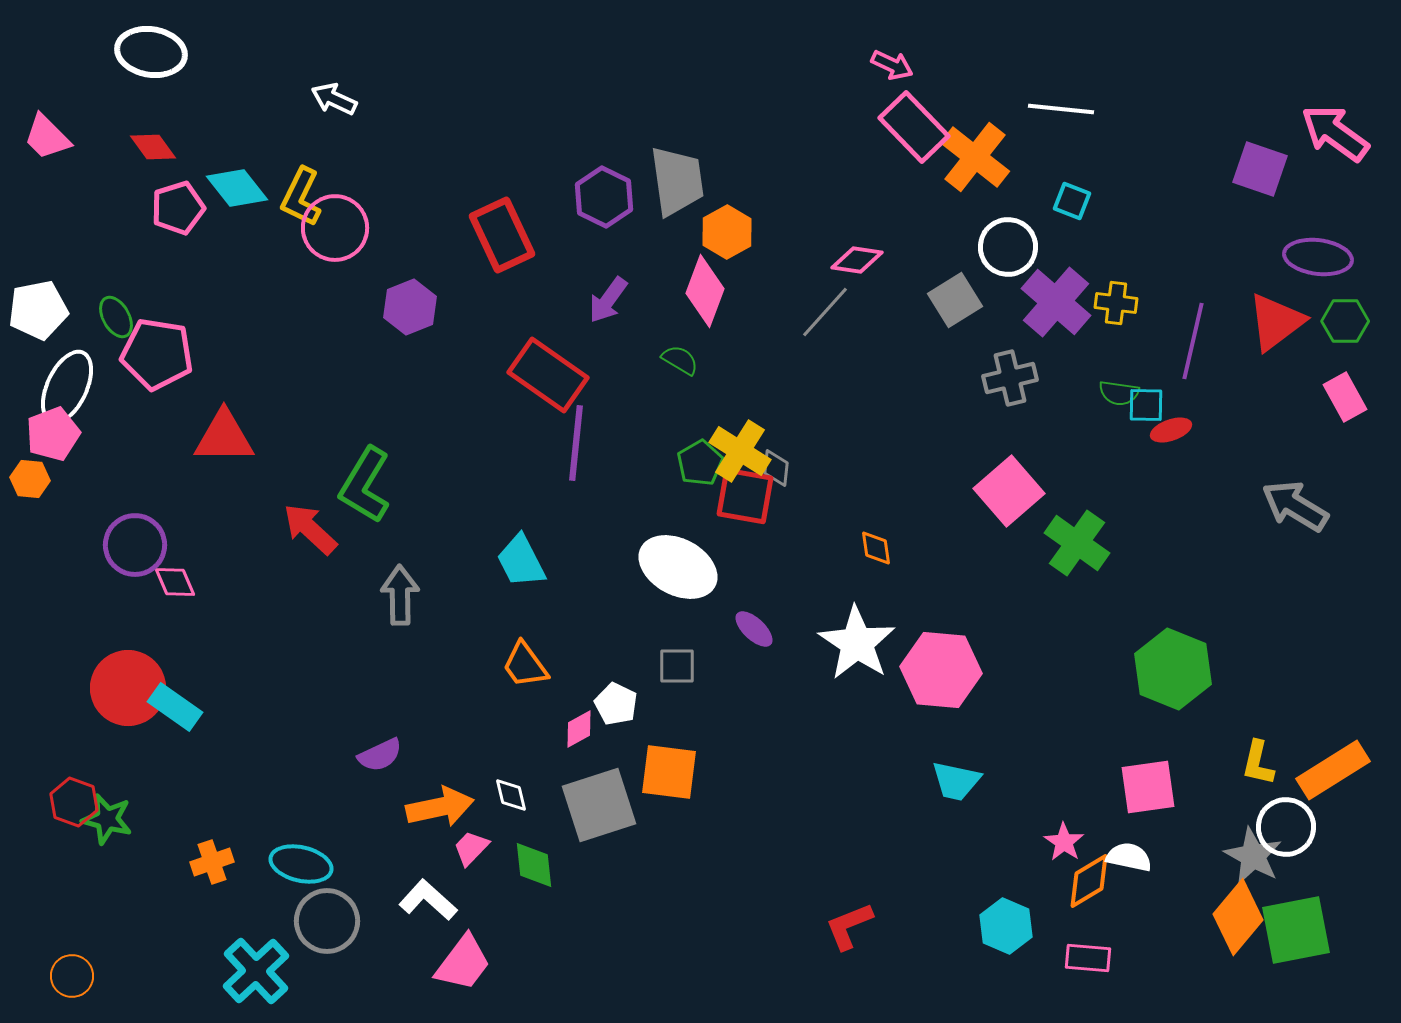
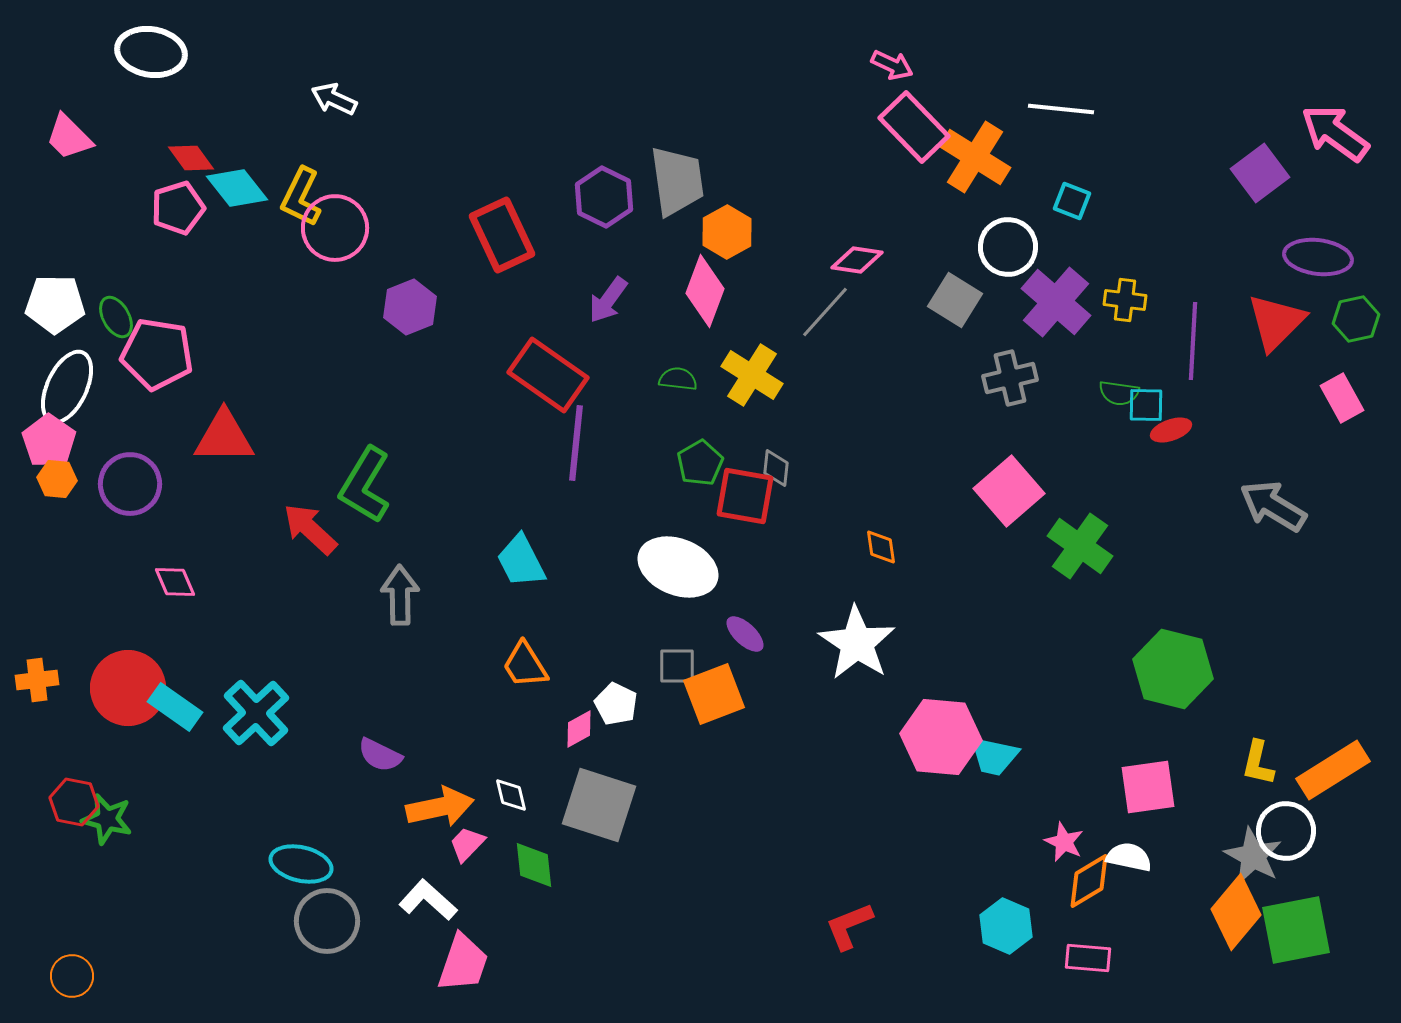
pink trapezoid at (47, 137): moved 22 px right
red diamond at (153, 147): moved 38 px right, 11 px down
orange cross at (975, 157): rotated 6 degrees counterclockwise
purple square at (1260, 169): moved 4 px down; rotated 34 degrees clockwise
gray square at (955, 300): rotated 26 degrees counterclockwise
yellow cross at (1116, 303): moved 9 px right, 3 px up
white pentagon at (38, 310): moved 17 px right, 6 px up; rotated 12 degrees clockwise
green hexagon at (1345, 321): moved 11 px right, 2 px up; rotated 12 degrees counterclockwise
red triangle at (1276, 322): rotated 8 degrees counterclockwise
purple line at (1193, 341): rotated 10 degrees counterclockwise
green semicircle at (680, 360): moved 2 px left, 19 px down; rotated 24 degrees counterclockwise
pink rectangle at (1345, 397): moved 3 px left, 1 px down
pink pentagon at (53, 434): moved 4 px left, 7 px down; rotated 16 degrees counterclockwise
yellow cross at (740, 451): moved 12 px right, 76 px up
orange hexagon at (30, 479): moved 27 px right
gray arrow at (1295, 506): moved 22 px left
green cross at (1077, 543): moved 3 px right, 3 px down
purple circle at (135, 545): moved 5 px left, 61 px up
orange diamond at (876, 548): moved 5 px right, 1 px up
white ellipse at (678, 567): rotated 6 degrees counterclockwise
purple ellipse at (754, 629): moved 9 px left, 5 px down
orange trapezoid at (525, 665): rotated 4 degrees clockwise
green hexagon at (1173, 669): rotated 8 degrees counterclockwise
pink hexagon at (941, 670): moved 67 px down
purple semicircle at (380, 755): rotated 51 degrees clockwise
orange square at (669, 772): moved 45 px right, 78 px up; rotated 28 degrees counterclockwise
cyan trapezoid at (956, 781): moved 38 px right, 25 px up
red hexagon at (74, 802): rotated 9 degrees counterclockwise
gray square at (599, 805): rotated 36 degrees clockwise
white circle at (1286, 827): moved 4 px down
pink star at (1064, 842): rotated 9 degrees counterclockwise
pink trapezoid at (471, 848): moved 4 px left, 4 px up
orange cross at (212, 862): moved 175 px left, 182 px up; rotated 12 degrees clockwise
orange diamond at (1238, 917): moved 2 px left, 5 px up
pink trapezoid at (463, 963): rotated 18 degrees counterclockwise
cyan cross at (256, 971): moved 258 px up
